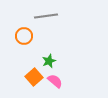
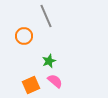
gray line: rotated 75 degrees clockwise
orange square: moved 3 px left, 8 px down; rotated 18 degrees clockwise
